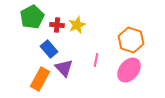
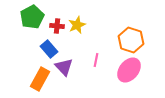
red cross: moved 1 px down
purple triangle: moved 1 px up
